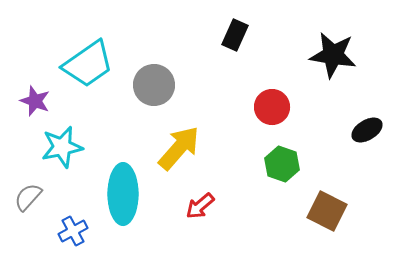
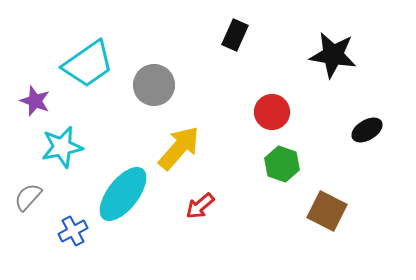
red circle: moved 5 px down
cyan ellipse: rotated 38 degrees clockwise
